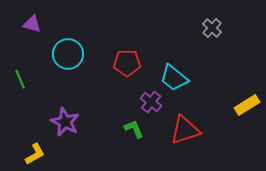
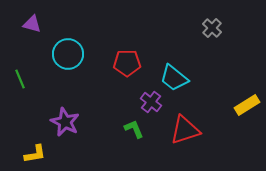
yellow L-shape: rotated 20 degrees clockwise
